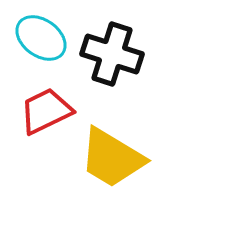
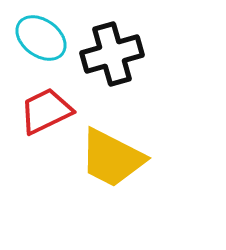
black cross: rotated 34 degrees counterclockwise
yellow trapezoid: rotated 4 degrees counterclockwise
